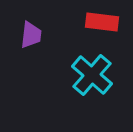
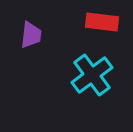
cyan cross: rotated 12 degrees clockwise
